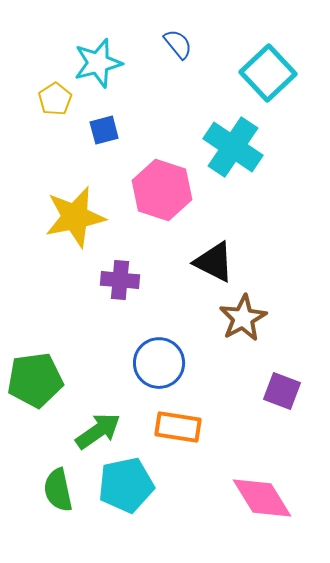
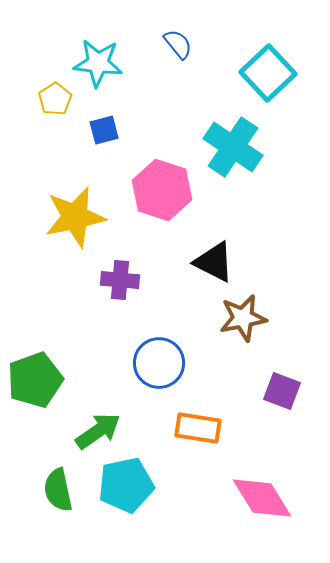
cyan star: rotated 21 degrees clockwise
brown star: rotated 18 degrees clockwise
green pentagon: rotated 12 degrees counterclockwise
orange rectangle: moved 20 px right, 1 px down
